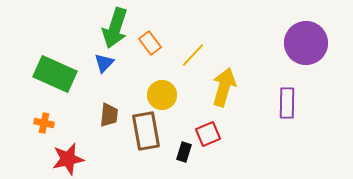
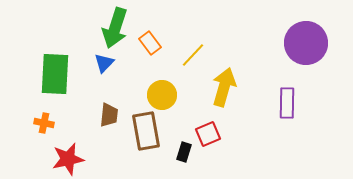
green rectangle: rotated 69 degrees clockwise
